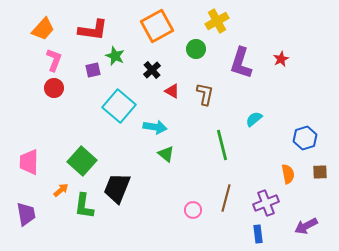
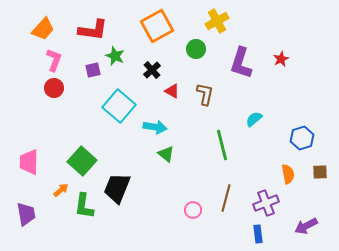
blue hexagon: moved 3 px left
